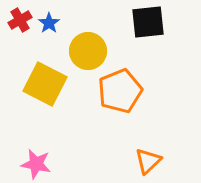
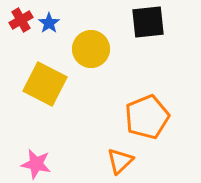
red cross: moved 1 px right
yellow circle: moved 3 px right, 2 px up
orange pentagon: moved 27 px right, 26 px down
orange triangle: moved 28 px left
